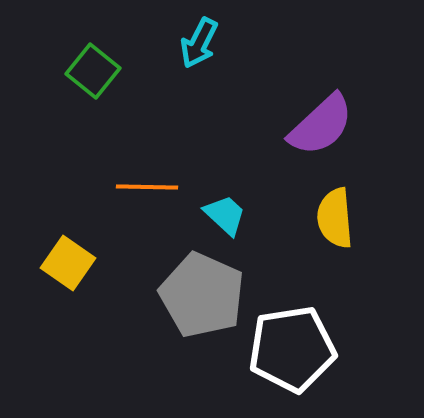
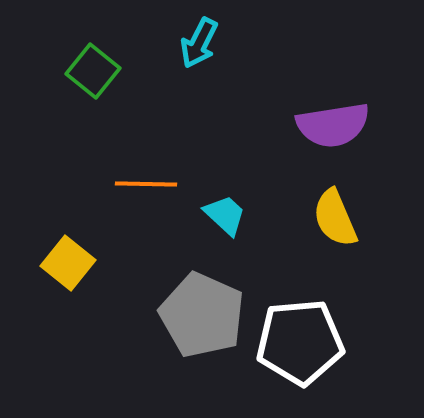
purple semicircle: moved 12 px right; rotated 34 degrees clockwise
orange line: moved 1 px left, 3 px up
yellow semicircle: rotated 18 degrees counterclockwise
yellow square: rotated 4 degrees clockwise
gray pentagon: moved 20 px down
white pentagon: moved 8 px right, 7 px up; rotated 4 degrees clockwise
